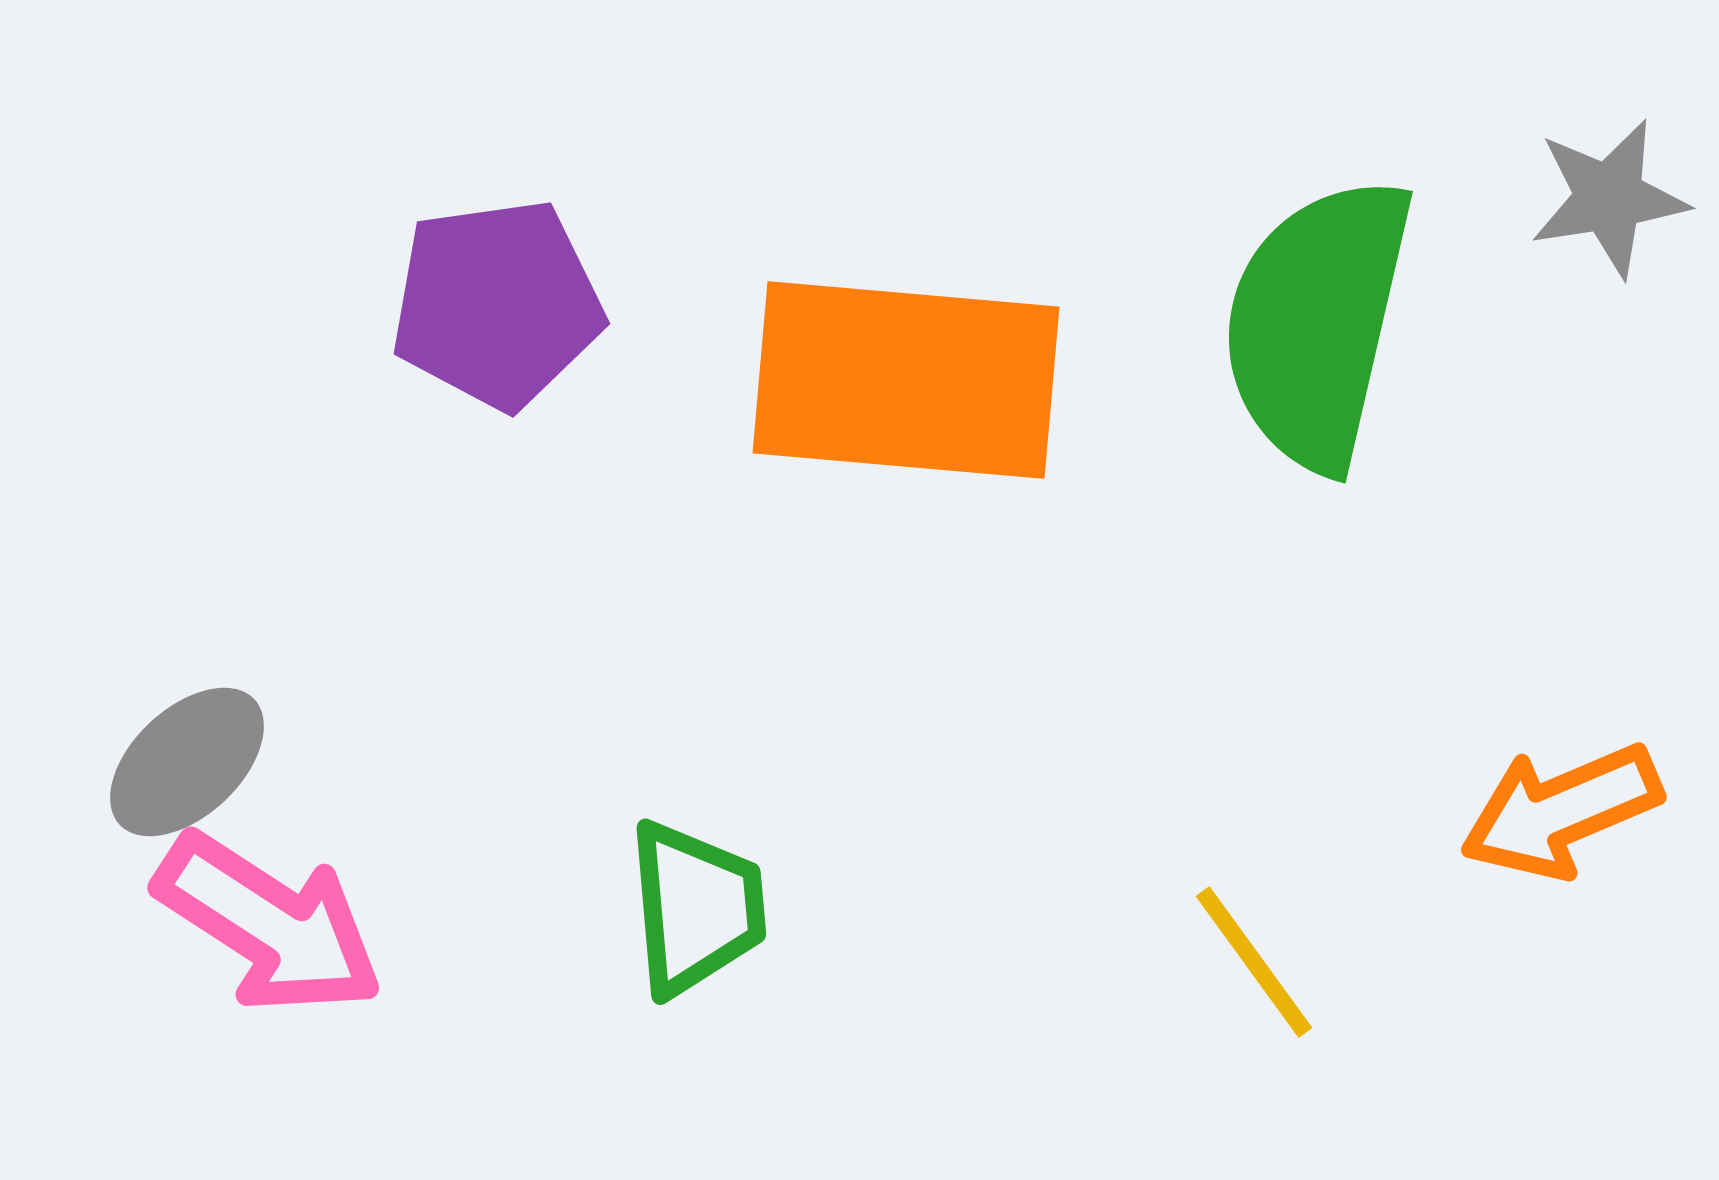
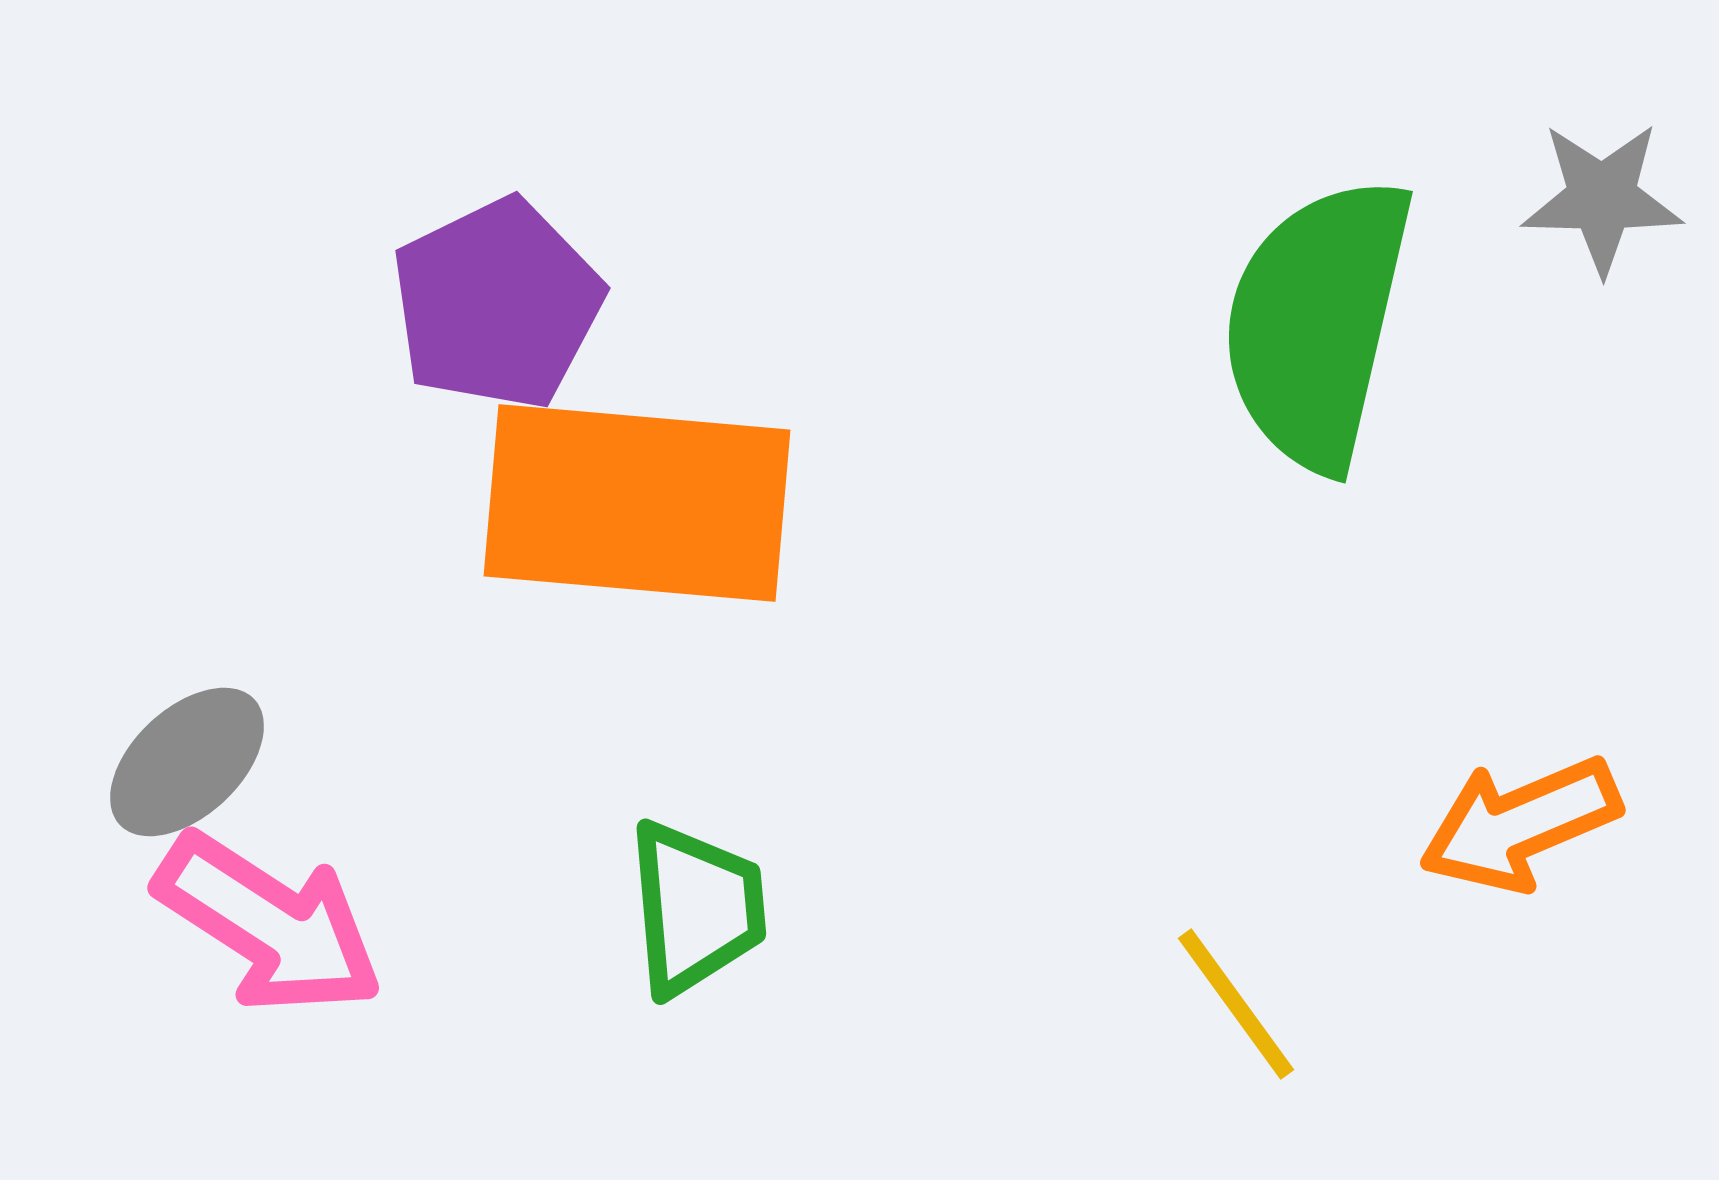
gray star: moved 7 px left; rotated 10 degrees clockwise
purple pentagon: rotated 18 degrees counterclockwise
orange rectangle: moved 269 px left, 123 px down
orange arrow: moved 41 px left, 13 px down
yellow line: moved 18 px left, 42 px down
